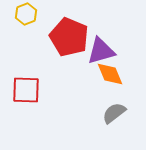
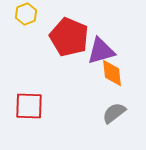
orange diamond: moved 2 px right, 1 px up; rotated 16 degrees clockwise
red square: moved 3 px right, 16 px down
